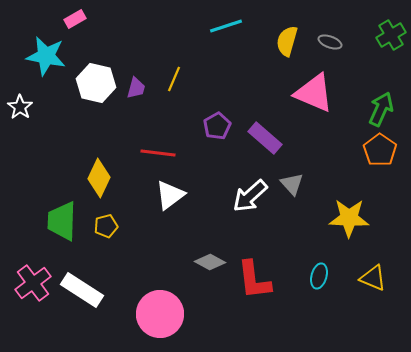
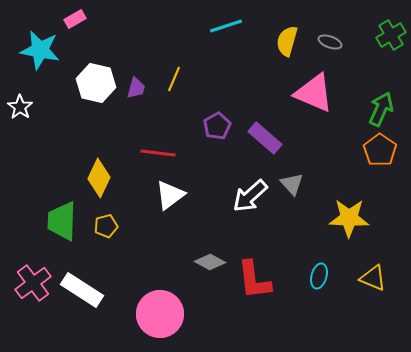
cyan star: moved 6 px left, 6 px up
